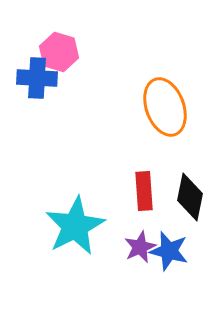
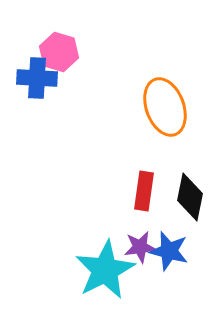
red rectangle: rotated 12 degrees clockwise
cyan star: moved 30 px right, 44 px down
purple star: rotated 16 degrees clockwise
